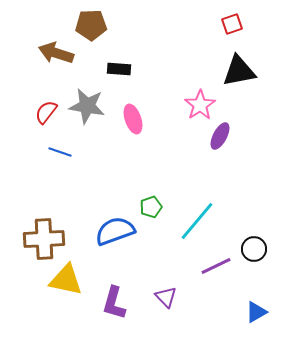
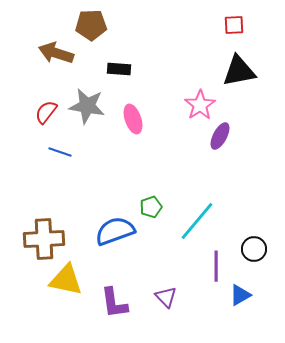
red square: moved 2 px right, 1 px down; rotated 15 degrees clockwise
purple line: rotated 64 degrees counterclockwise
purple L-shape: rotated 24 degrees counterclockwise
blue triangle: moved 16 px left, 17 px up
